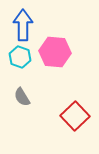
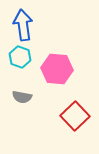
blue arrow: rotated 8 degrees counterclockwise
pink hexagon: moved 2 px right, 17 px down
gray semicircle: rotated 48 degrees counterclockwise
